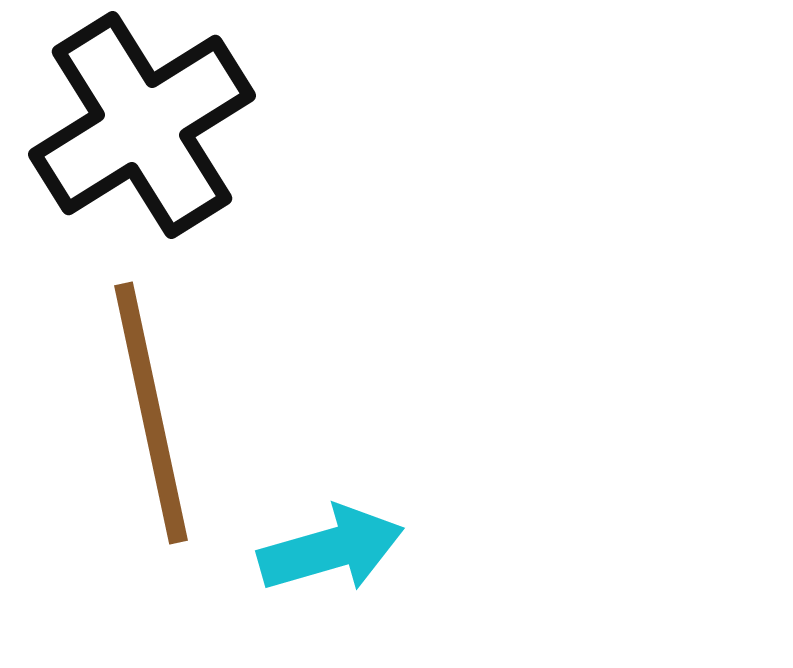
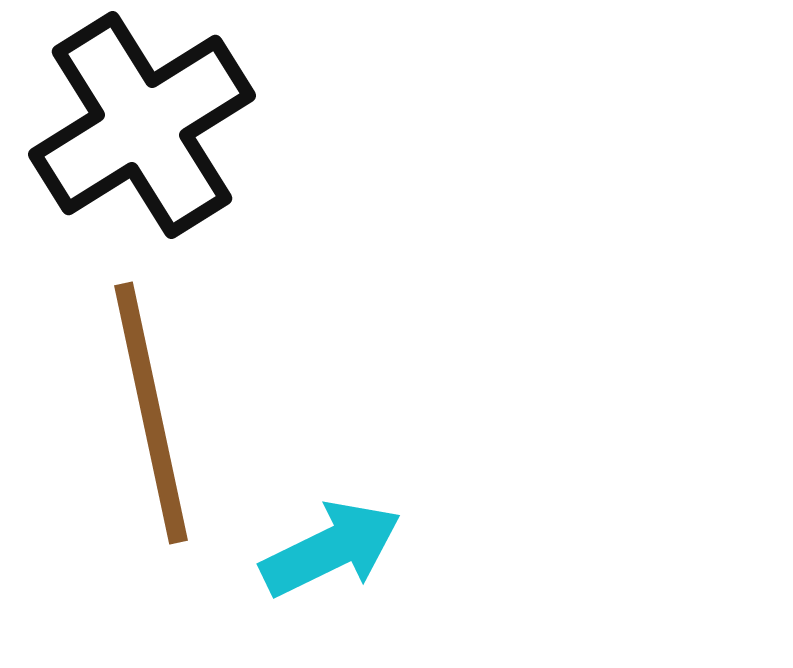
cyan arrow: rotated 10 degrees counterclockwise
